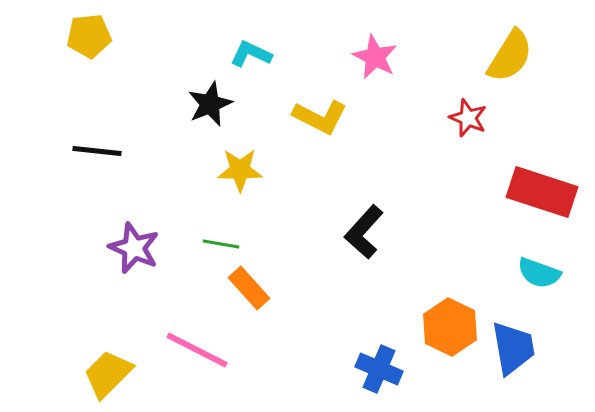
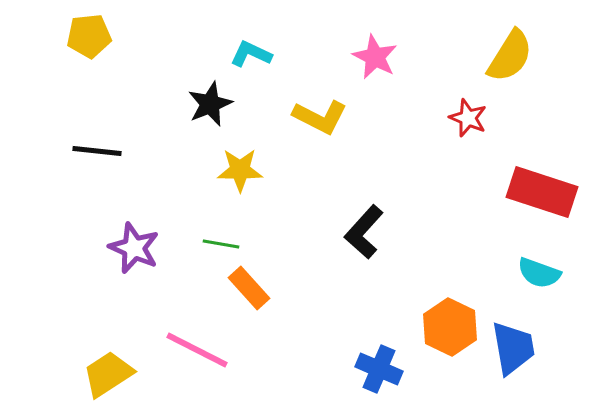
yellow trapezoid: rotated 12 degrees clockwise
